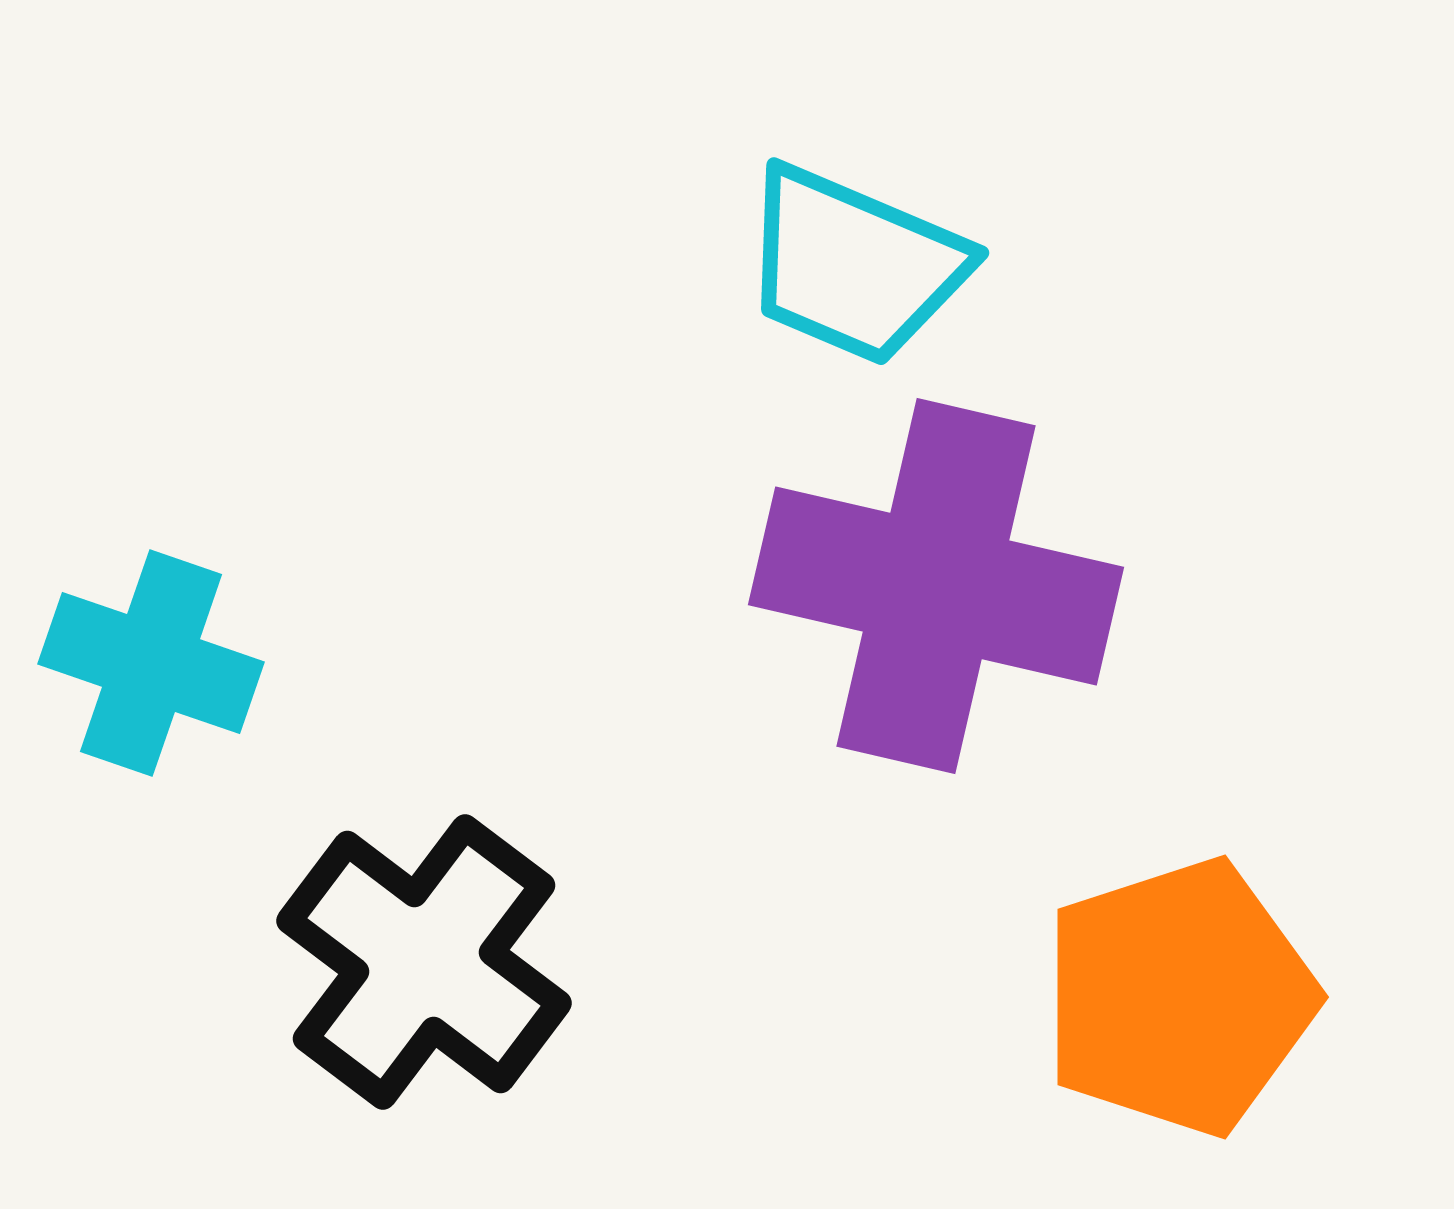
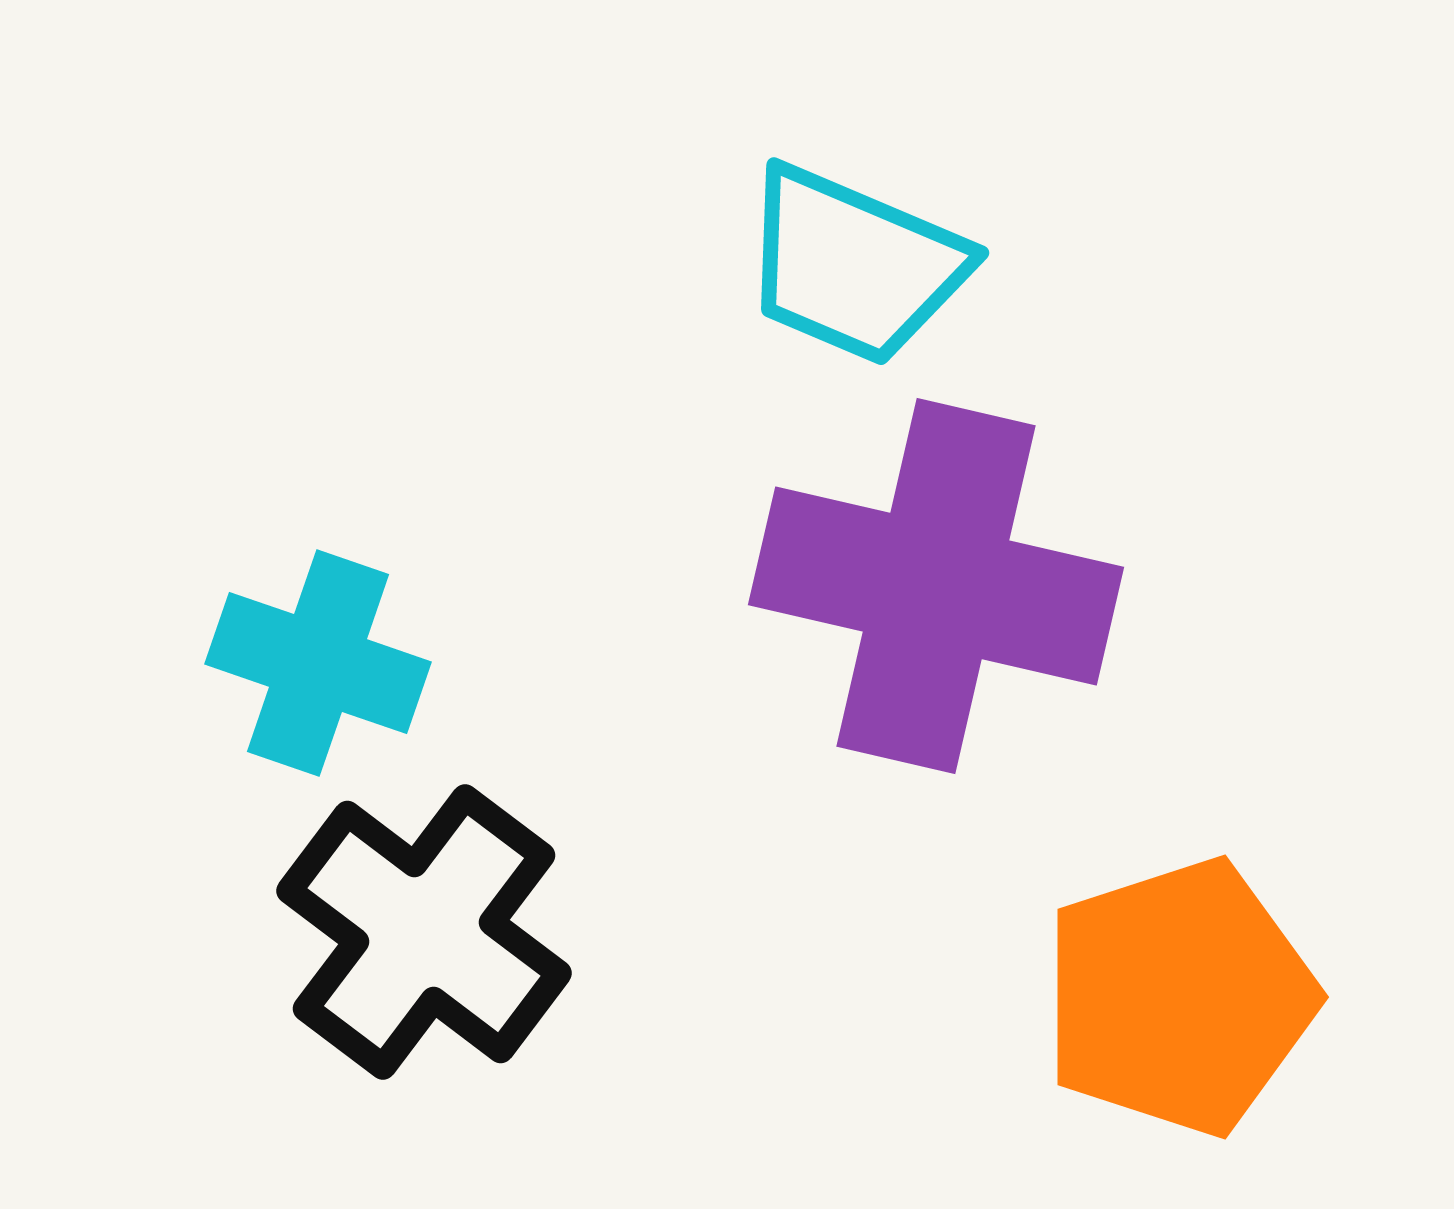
cyan cross: moved 167 px right
black cross: moved 30 px up
